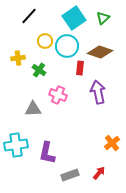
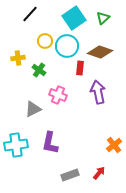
black line: moved 1 px right, 2 px up
gray triangle: rotated 24 degrees counterclockwise
orange cross: moved 2 px right, 2 px down
purple L-shape: moved 3 px right, 10 px up
